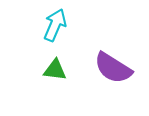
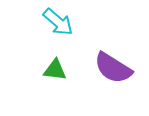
cyan arrow: moved 3 px right, 3 px up; rotated 108 degrees clockwise
